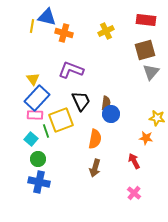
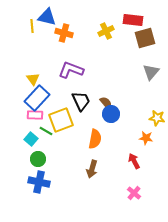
red rectangle: moved 13 px left
yellow line: rotated 16 degrees counterclockwise
brown square: moved 12 px up
brown semicircle: rotated 48 degrees counterclockwise
green line: rotated 40 degrees counterclockwise
brown arrow: moved 3 px left, 1 px down
